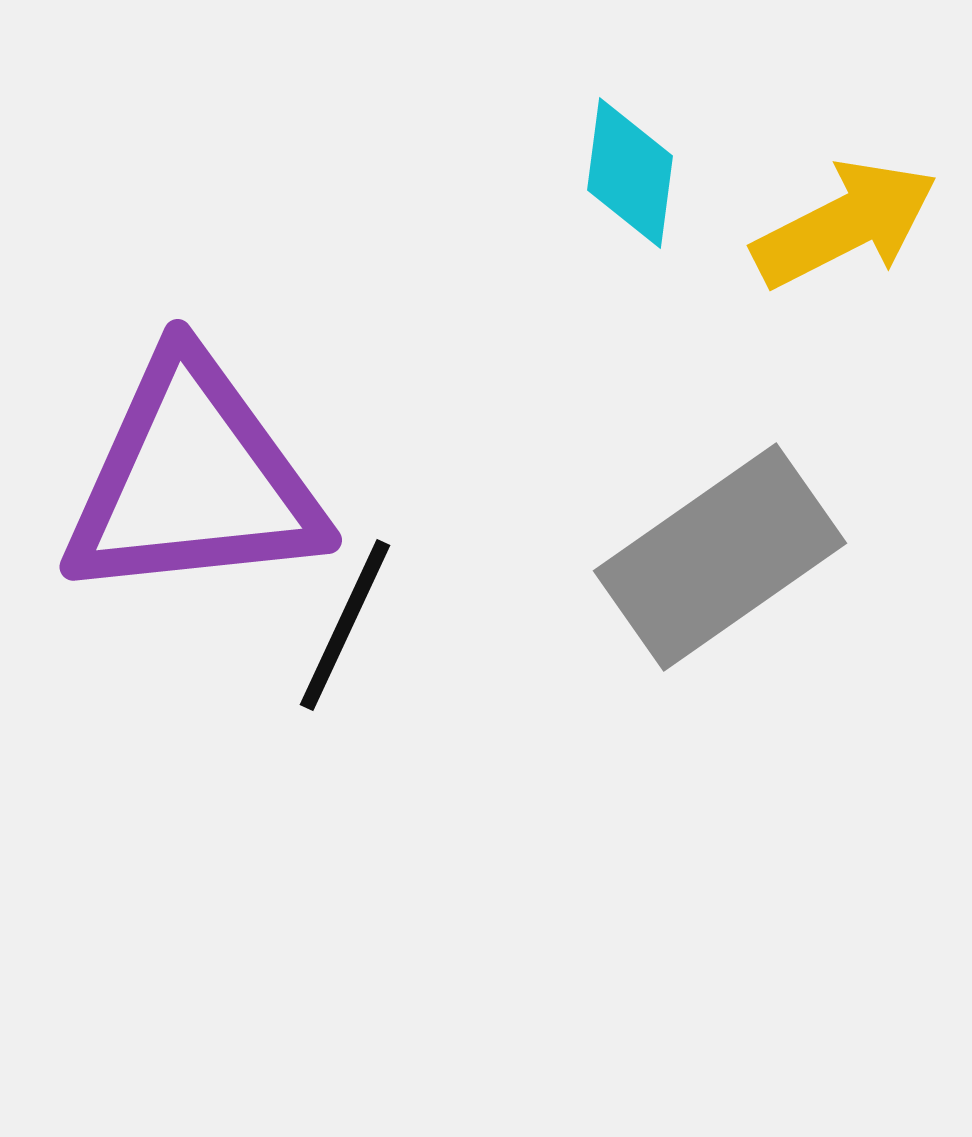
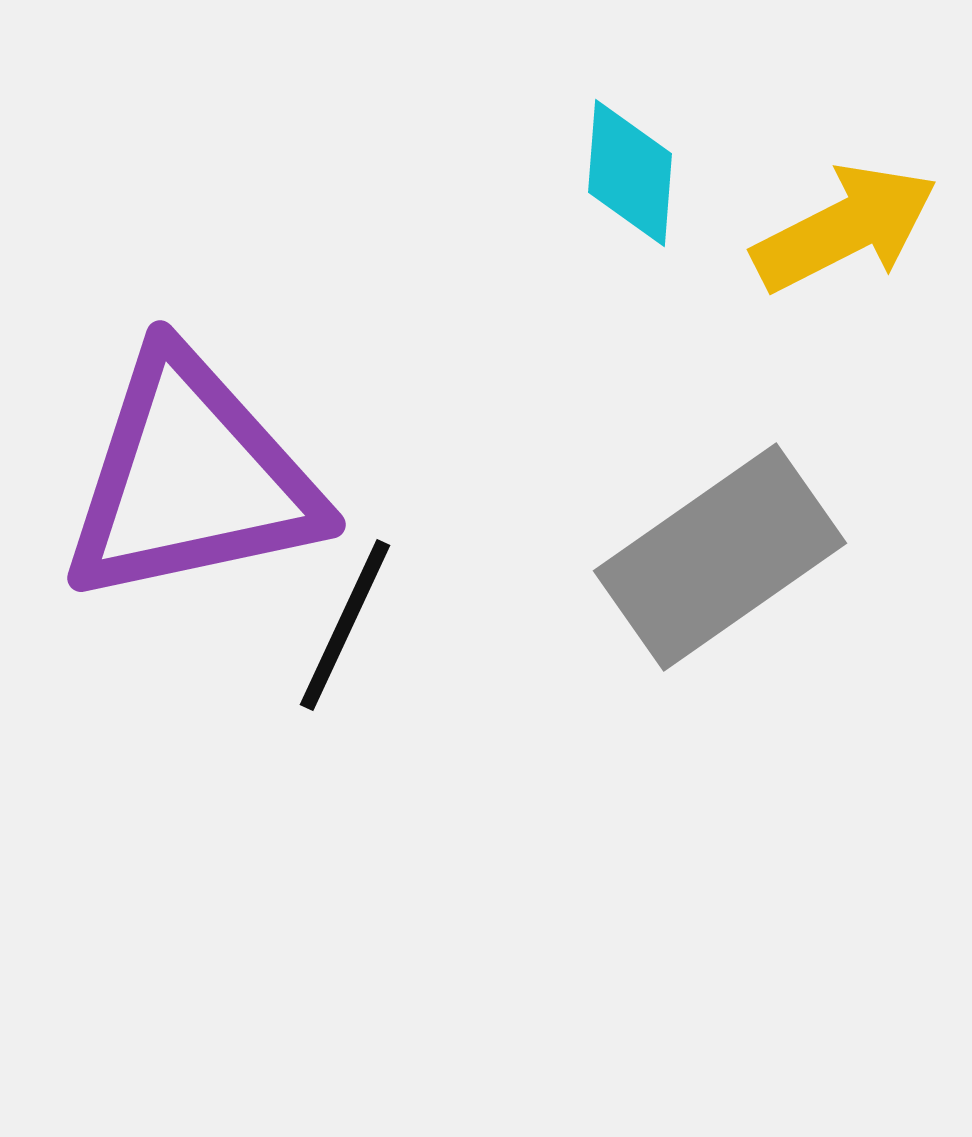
cyan diamond: rotated 3 degrees counterclockwise
yellow arrow: moved 4 px down
purple triangle: moved 2 px left, 1 px up; rotated 6 degrees counterclockwise
